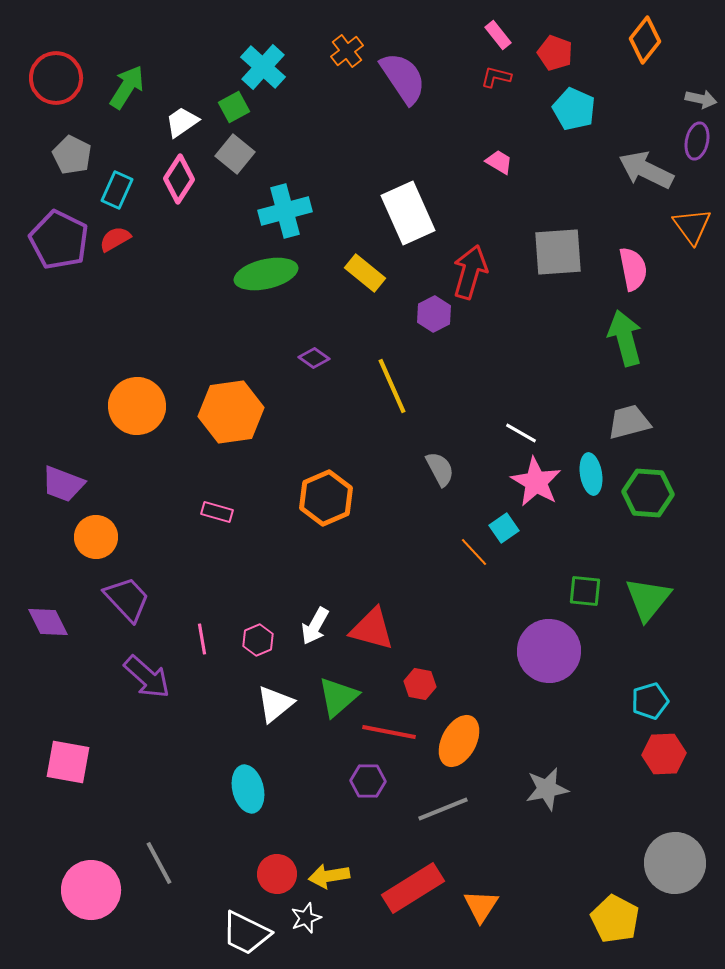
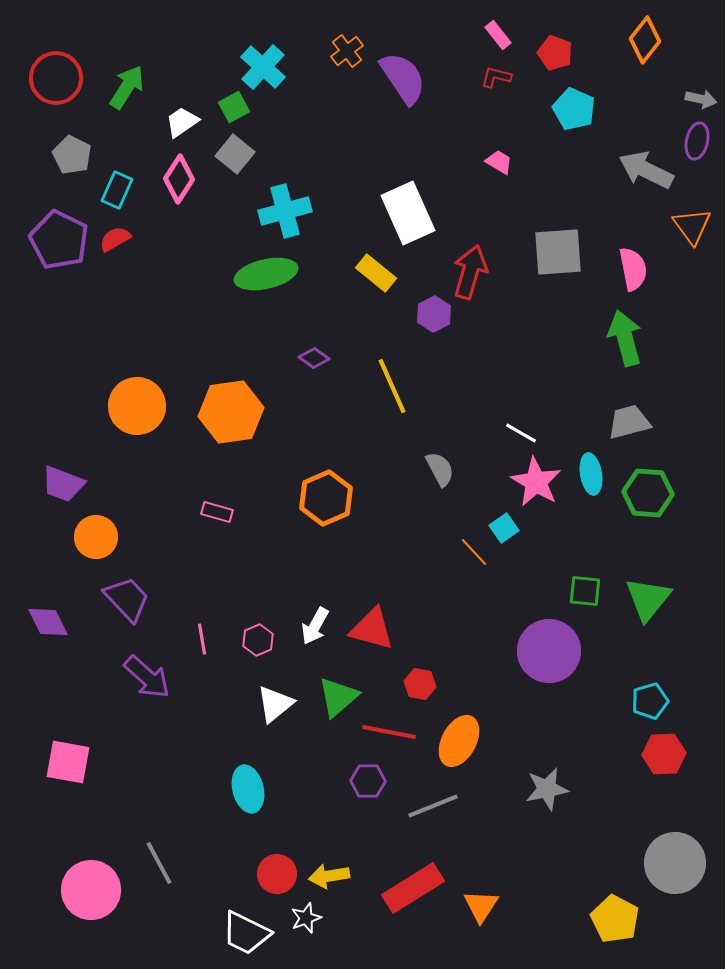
yellow rectangle at (365, 273): moved 11 px right
gray line at (443, 809): moved 10 px left, 3 px up
